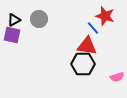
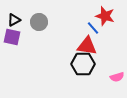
gray circle: moved 3 px down
purple square: moved 2 px down
